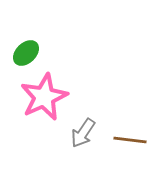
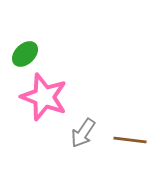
green ellipse: moved 1 px left, 1 px down
pink star: rotated 27 degrees counterclockwise
